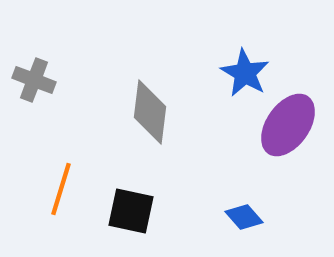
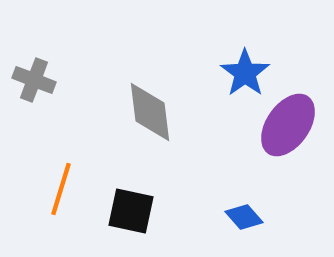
blue star: rotated 6 degrees clockwise
gray diamond: rotated 14 degrees counterclockwise
